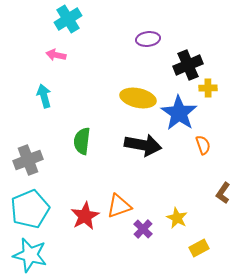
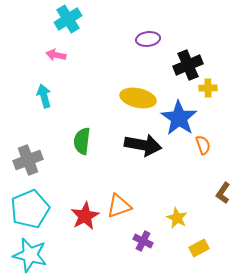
blue star: moved 5 px down
purple cross: moved 12 px down; rotated 18 degrees counterclockwise
